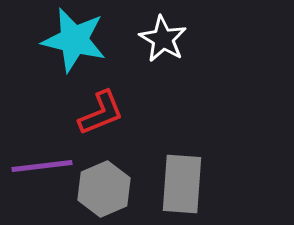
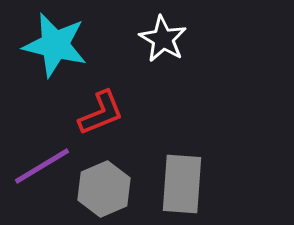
cyan star: moved 19 px left, 5 px down
purple line: rotated 24 degrees counterclockwise
